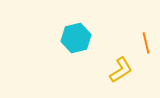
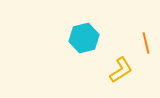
cyan hexagon: moved 8 px right
